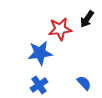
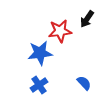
red star: moved 2 px down
